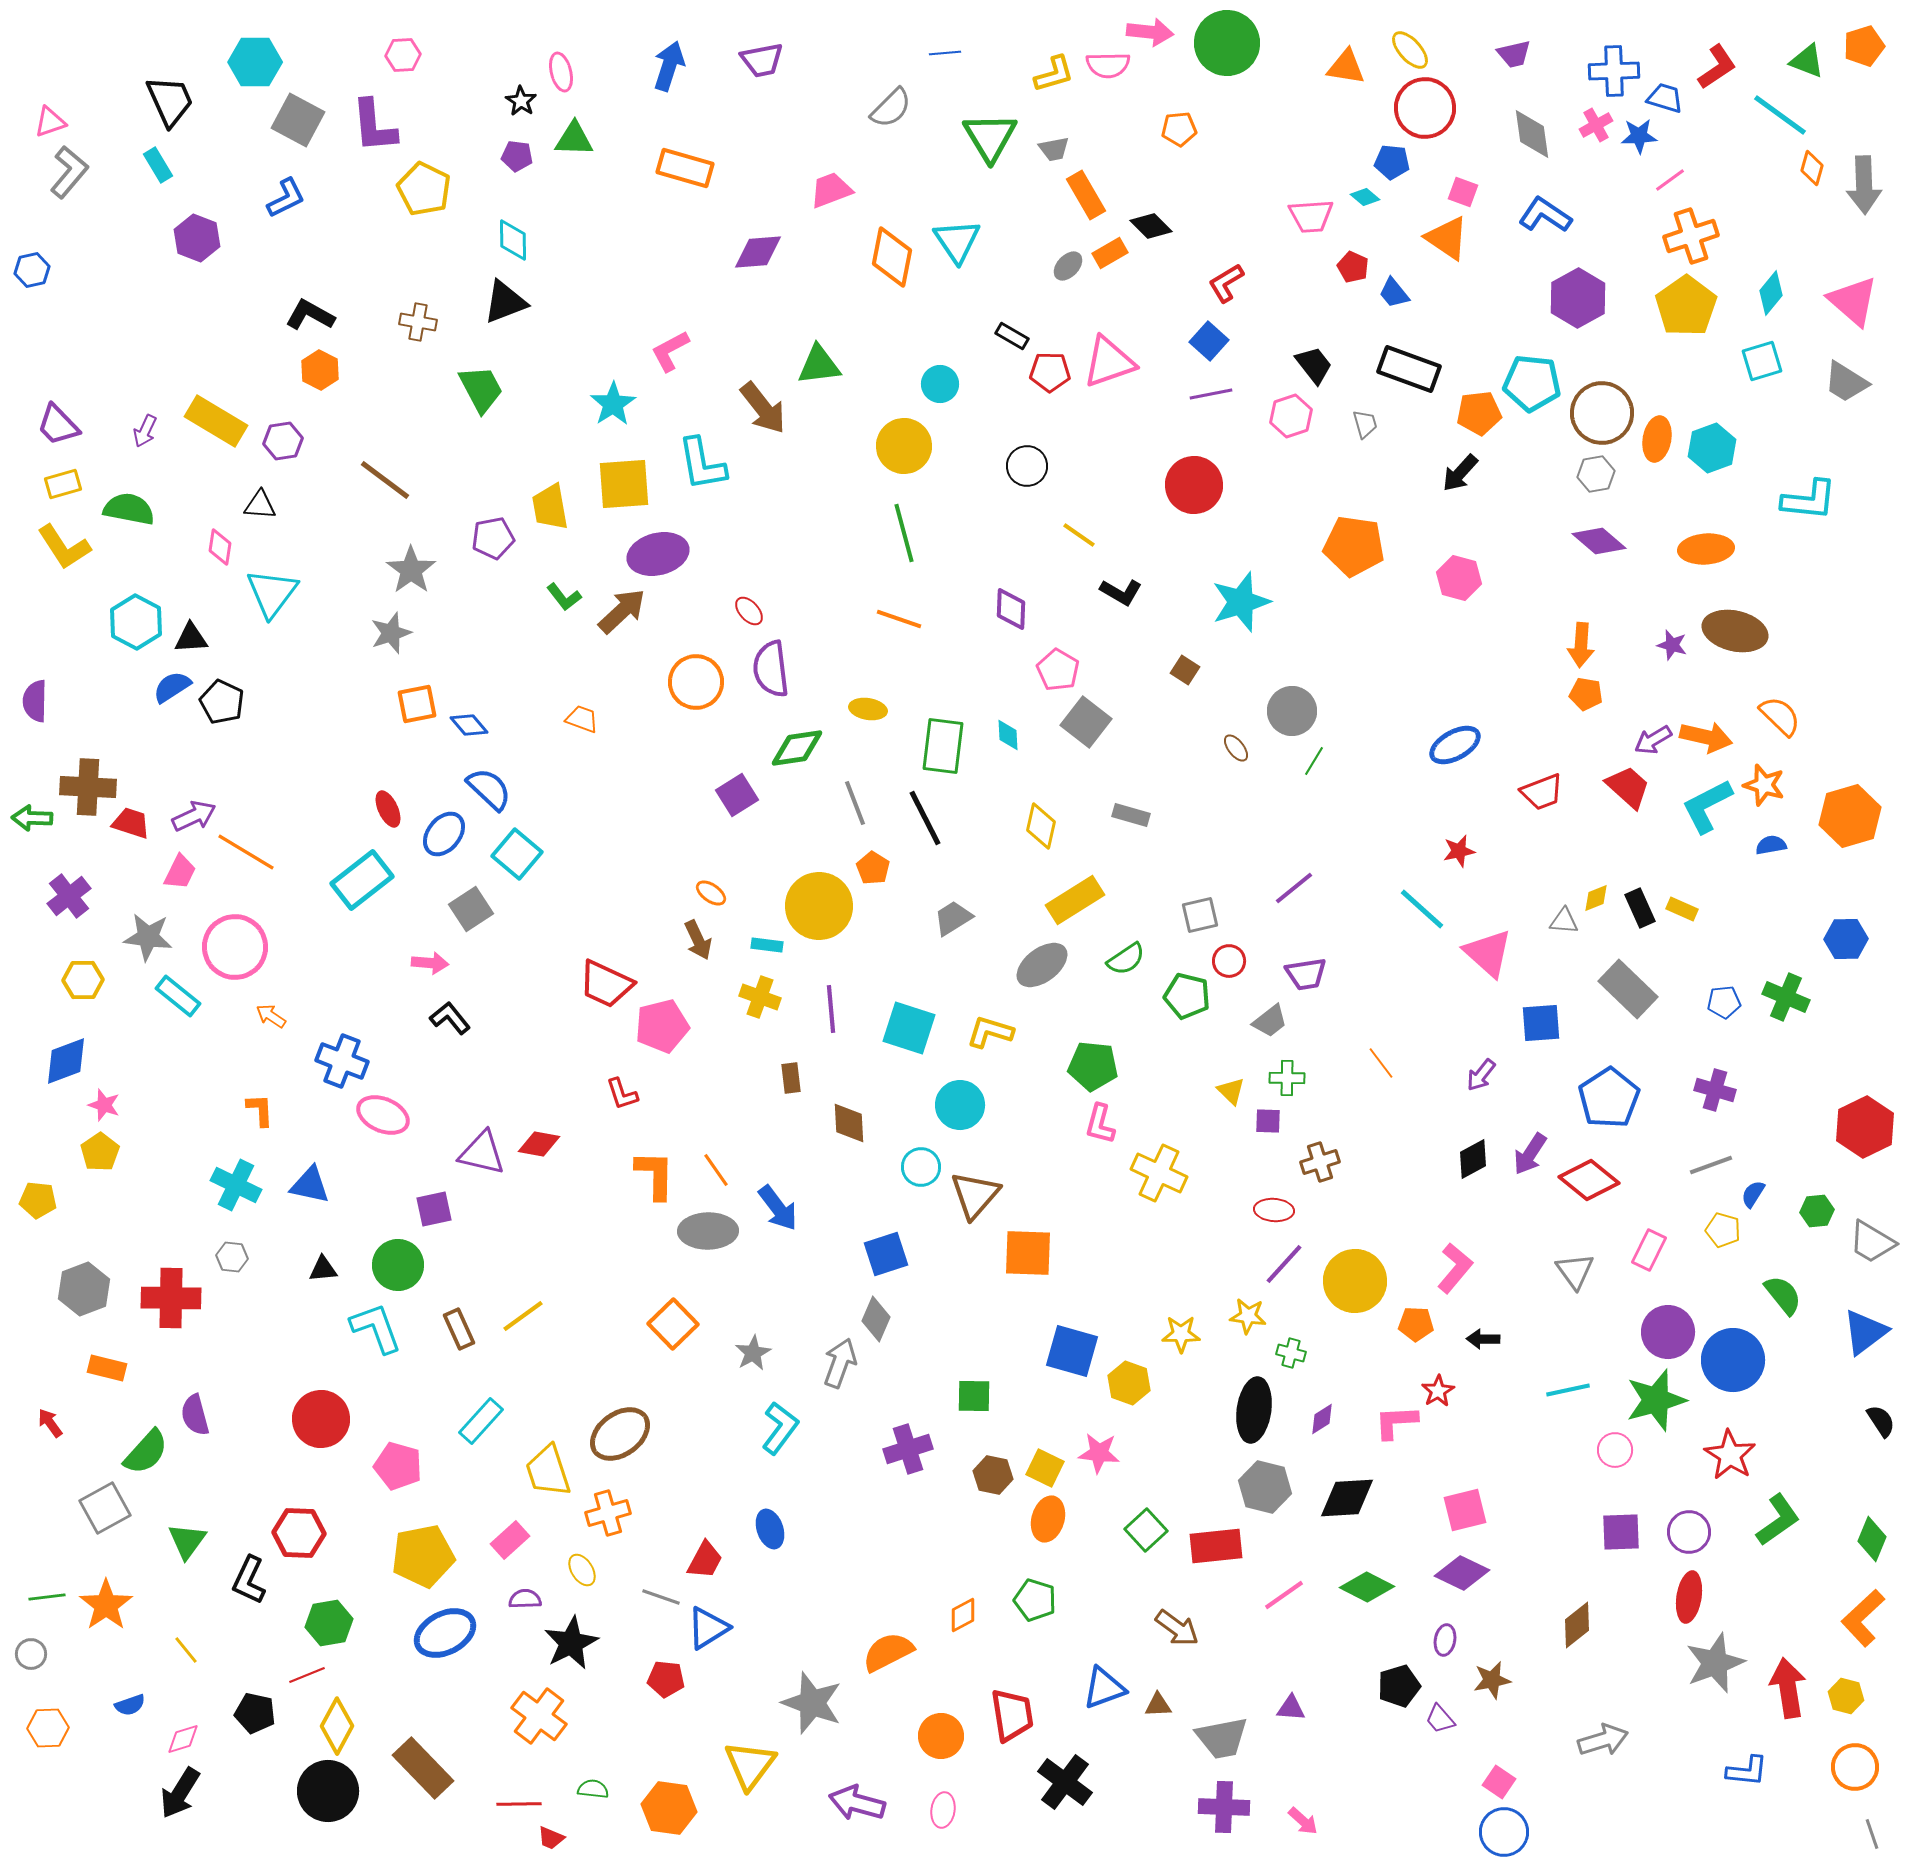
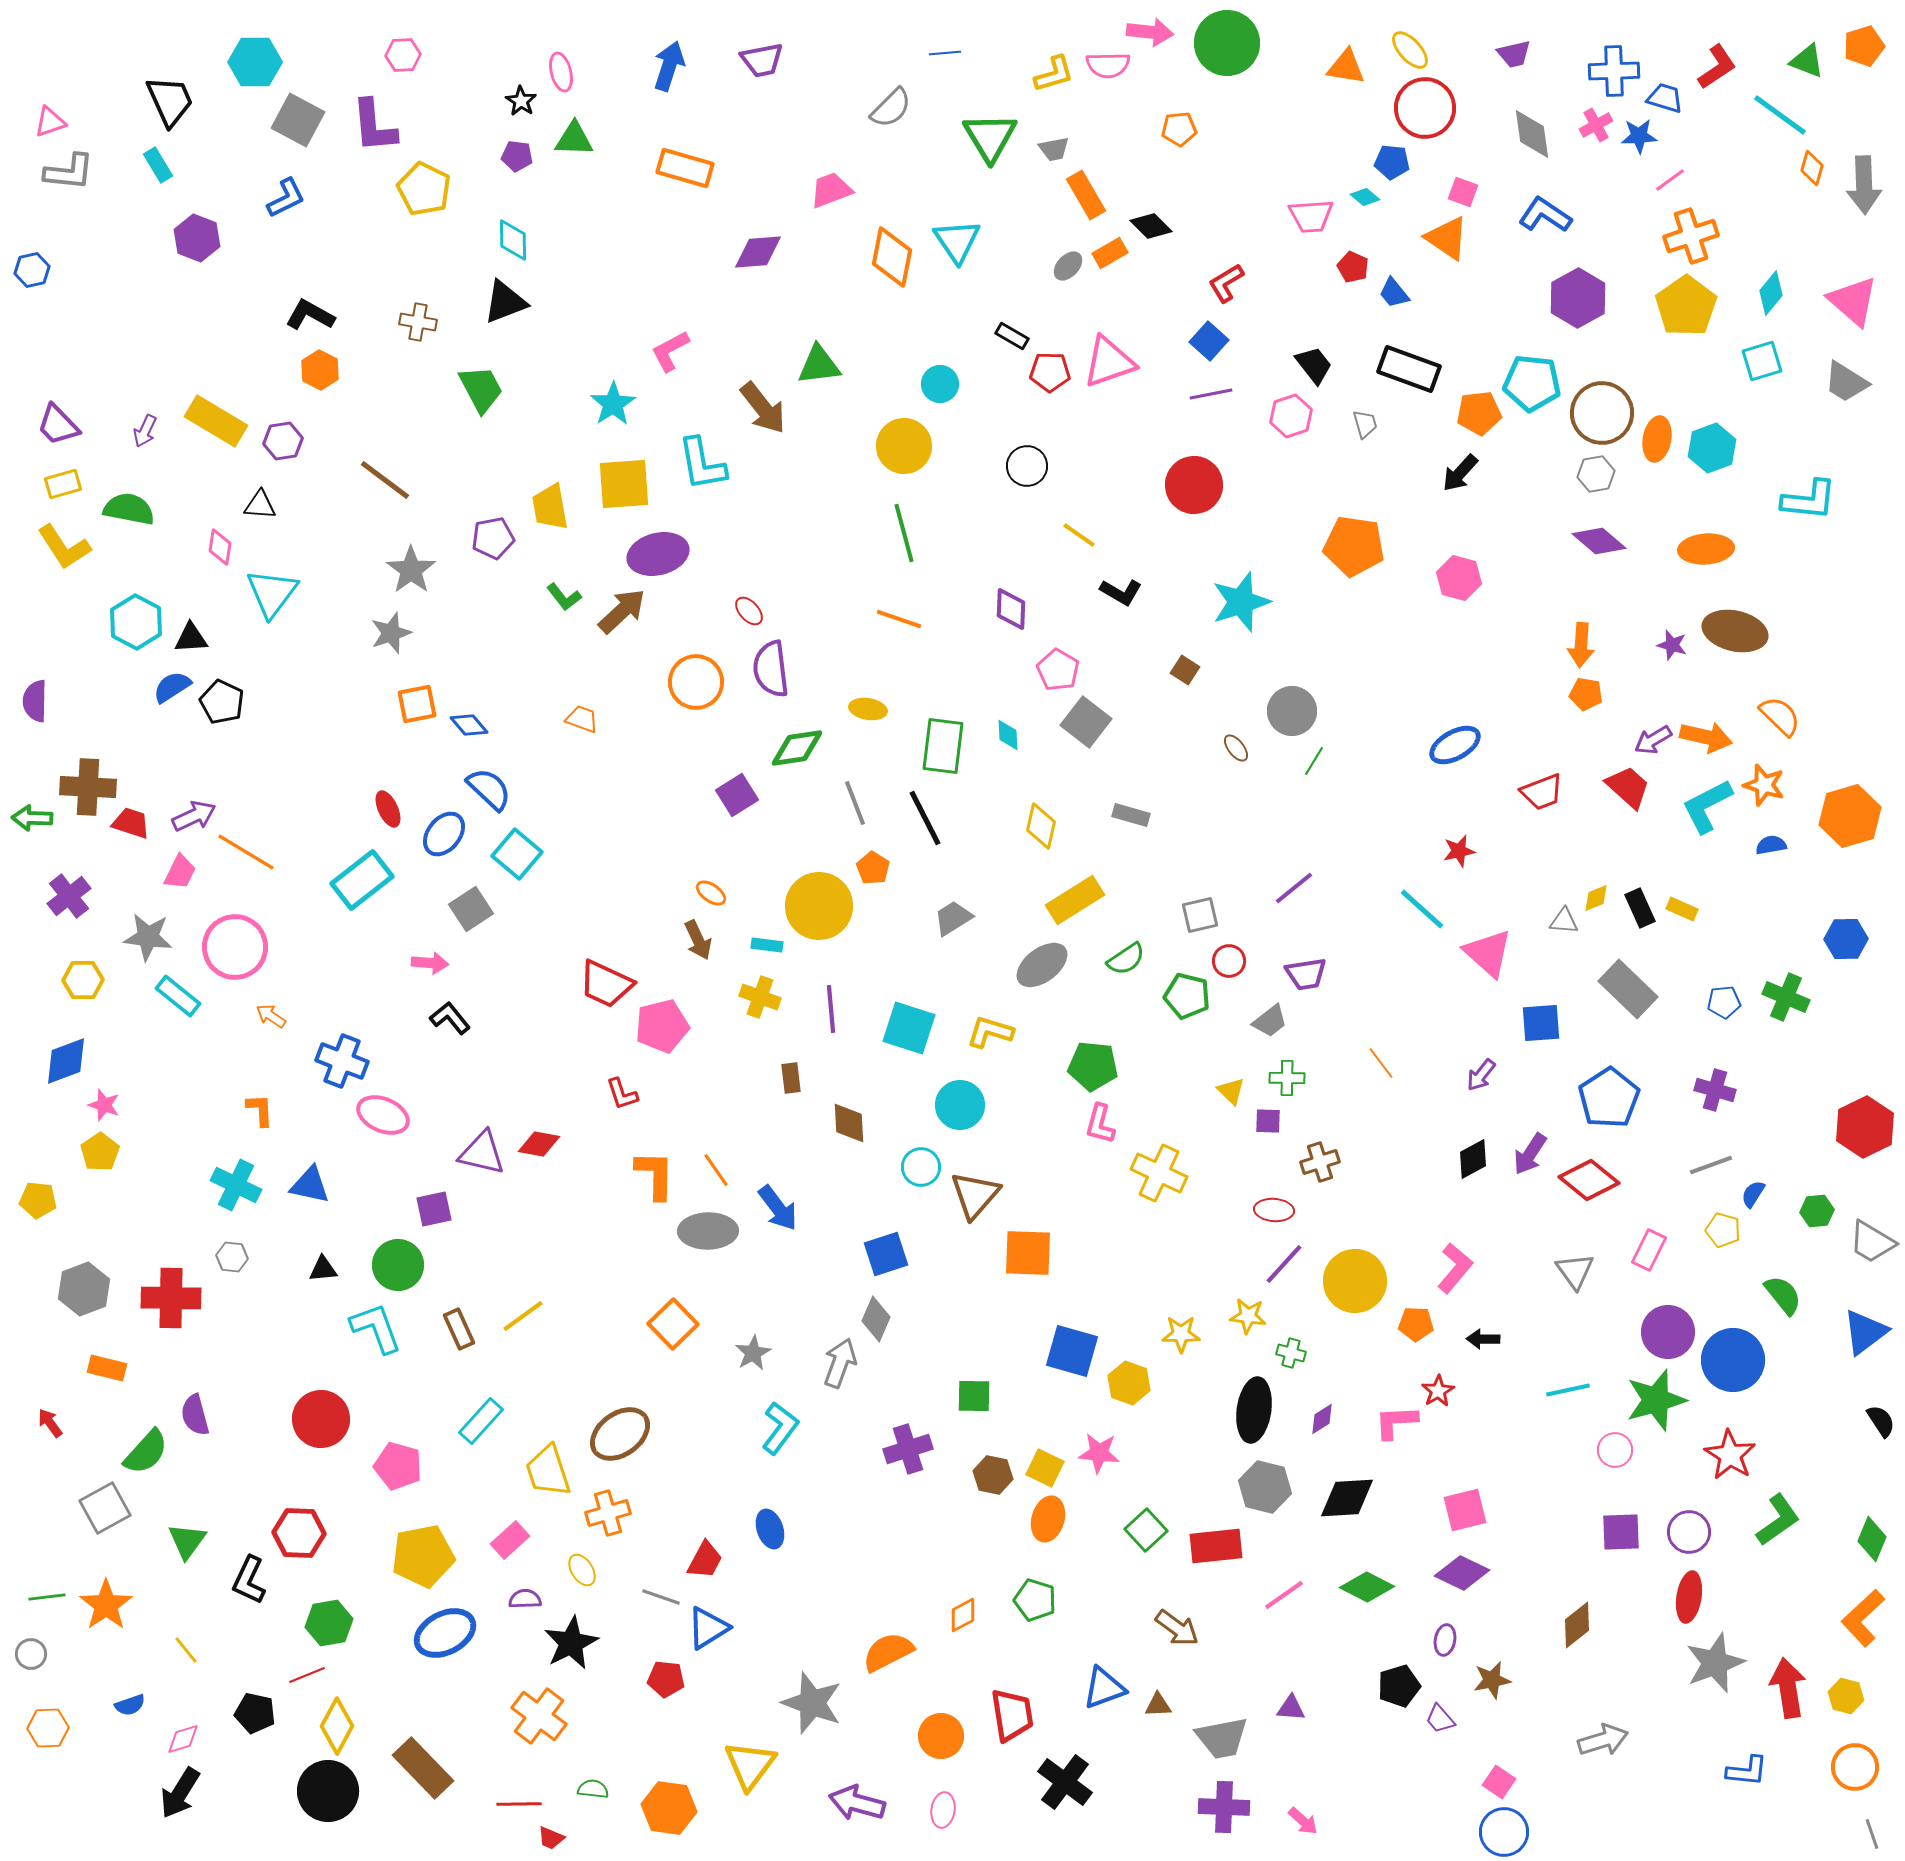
gray L-shape at (69, 172): rotated 56 degrees clockwise
